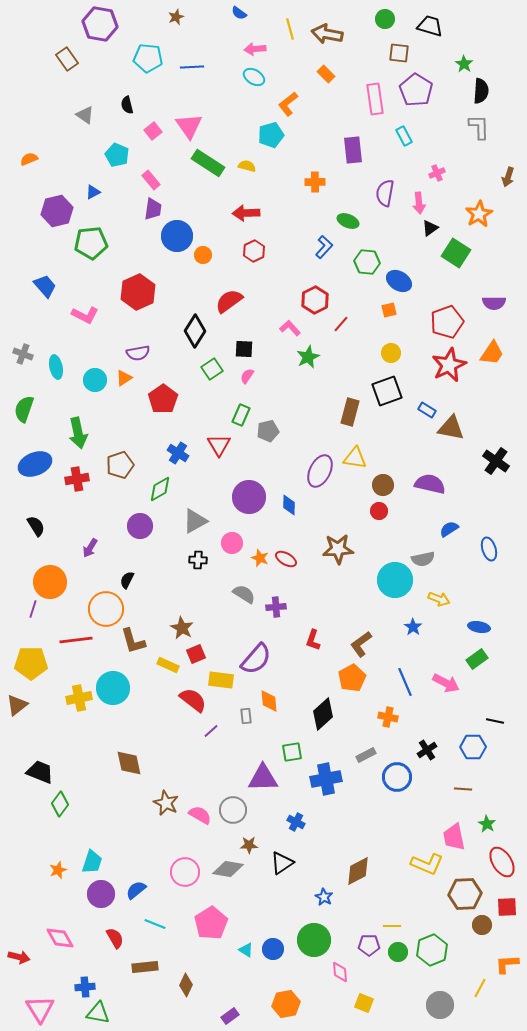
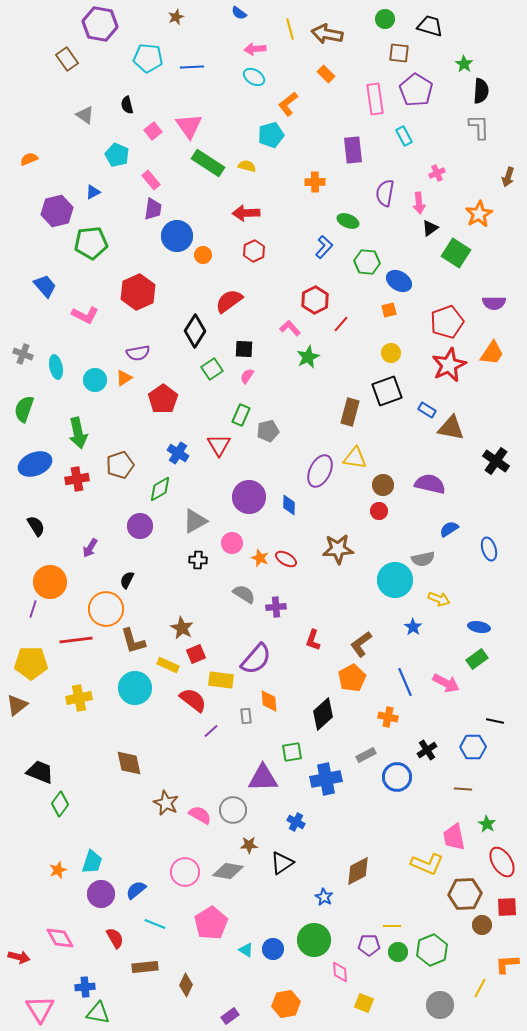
cyan circle at (113, 688): moved 22 px right
gray diamond at (228, 869): moved 2 px down
